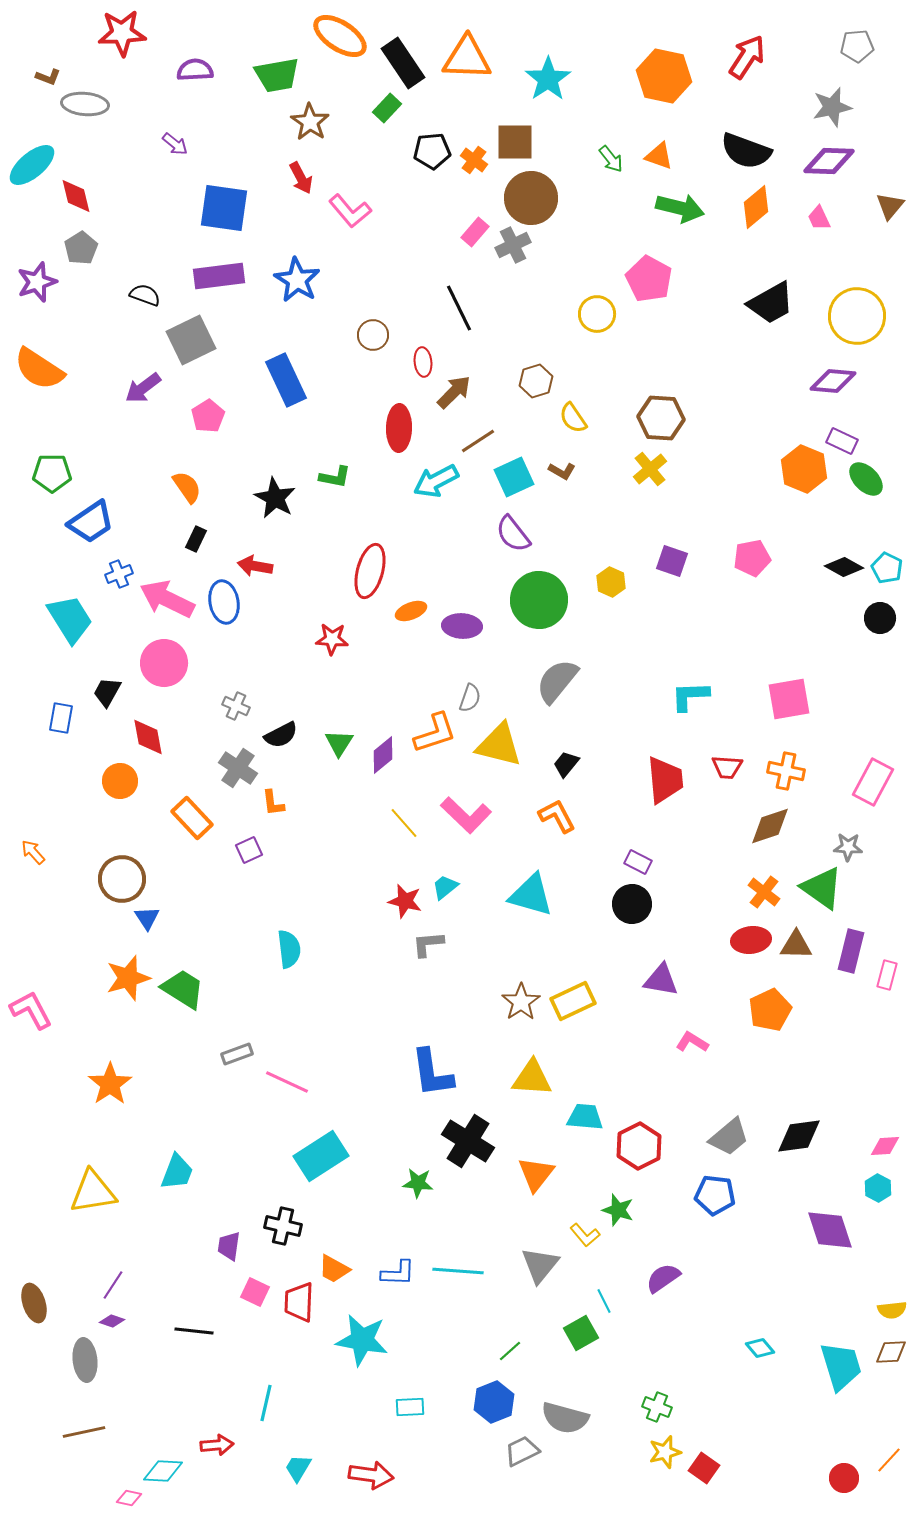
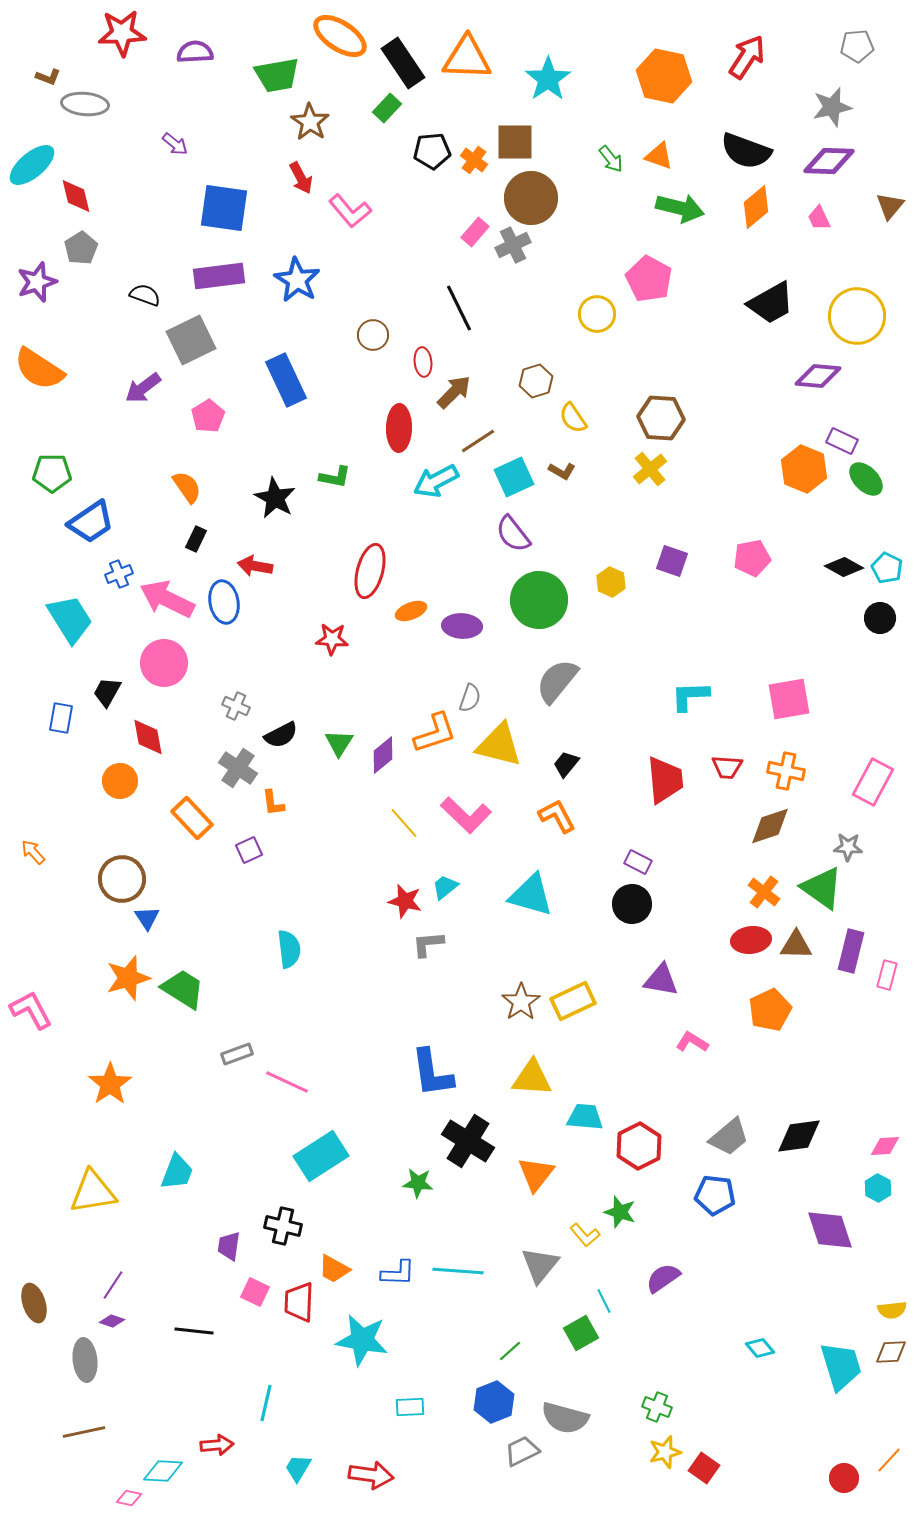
purple semicircle at (195, 70): moved 18 px up
purple diamond at (833, 381): moved 15 px left, 5 px up
green star at (618, 1210): moved 2 px right, 2 px down
